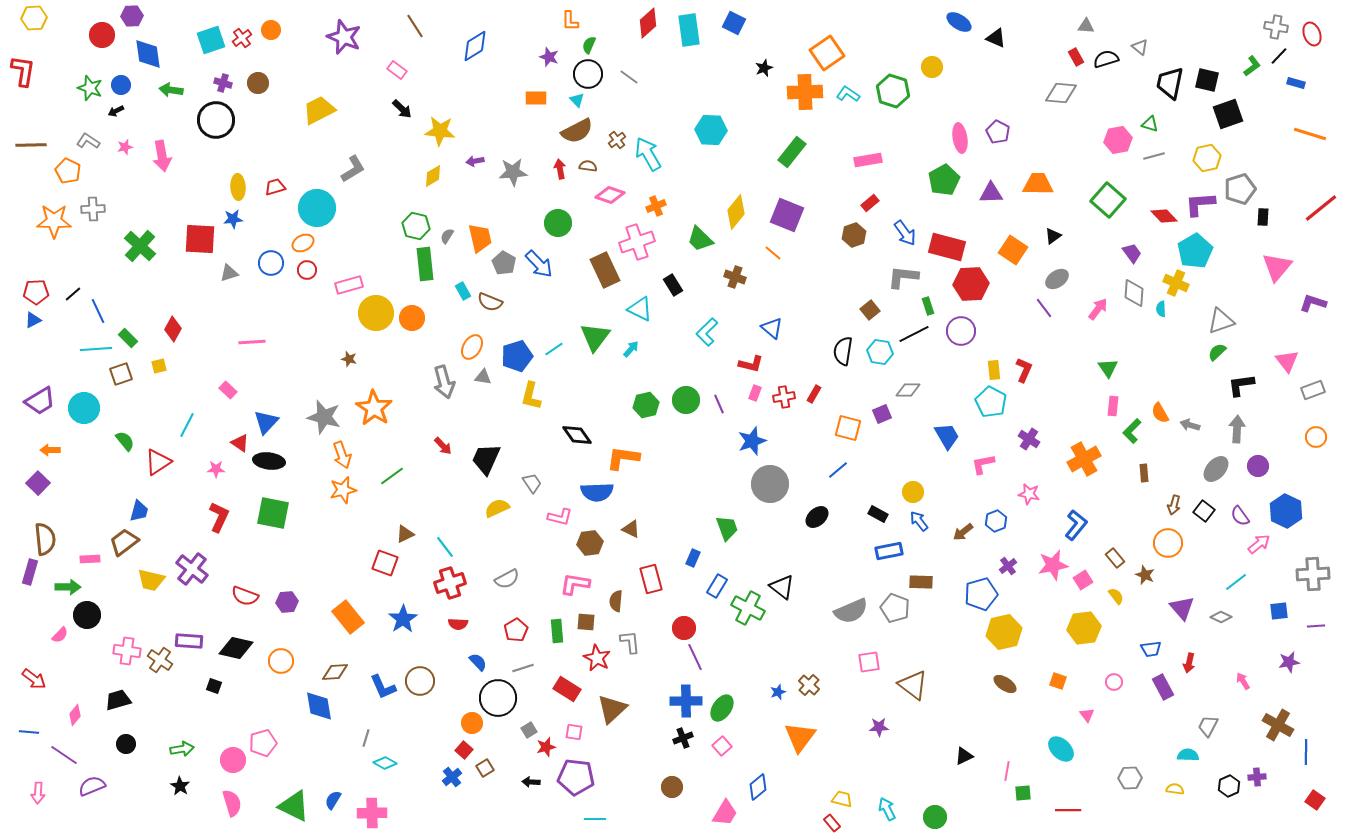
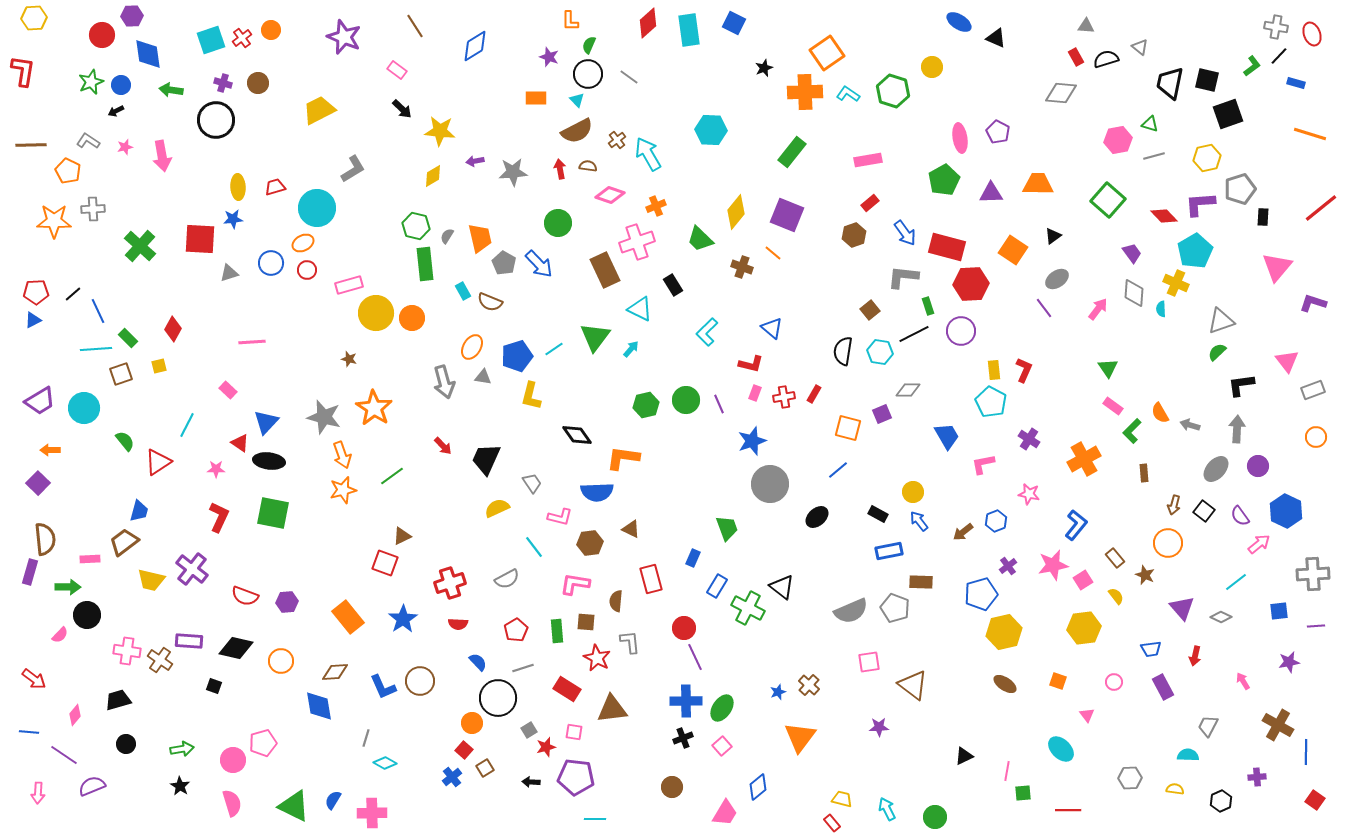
green star at (90, 88): moved 1 px right, 6 px up; rotated 30 degrees clockwise
brown cross at (735, 277): moved 7 px right, 10 px up
pink rectangle at (1113, 406): rotated 60 degrees counterclockwise
brown triangle at (405, 534): moved 3 px left, 2 px down
cyan line at (445, 547): moved 89 px right
red arrow at (1189, 663): moved 6 px right, 7 px up
brown triangle at (612, 709): rotated 36 degrees clockwise
black hexagon at (1229, 786): moved 8 px left, 15 px down
